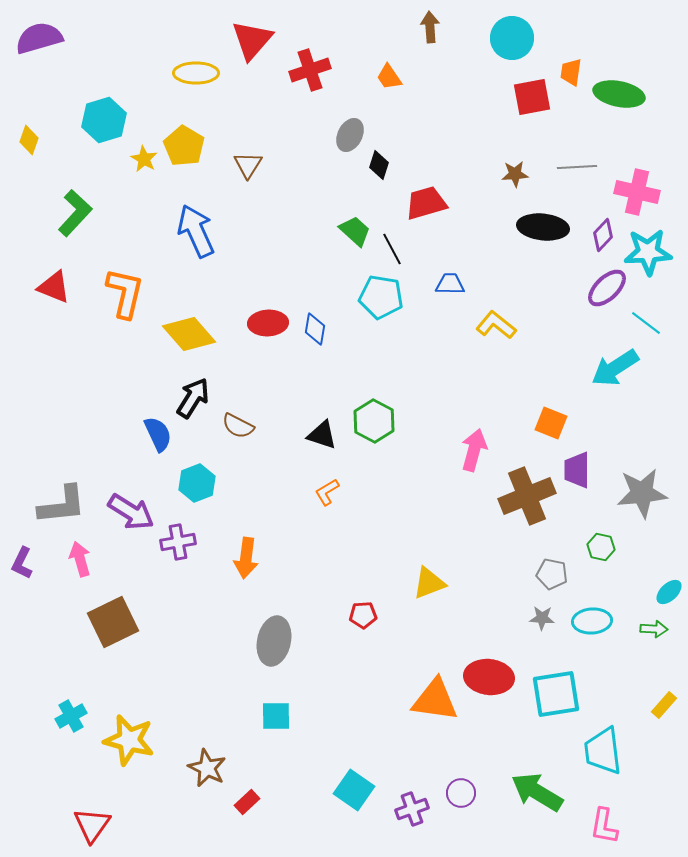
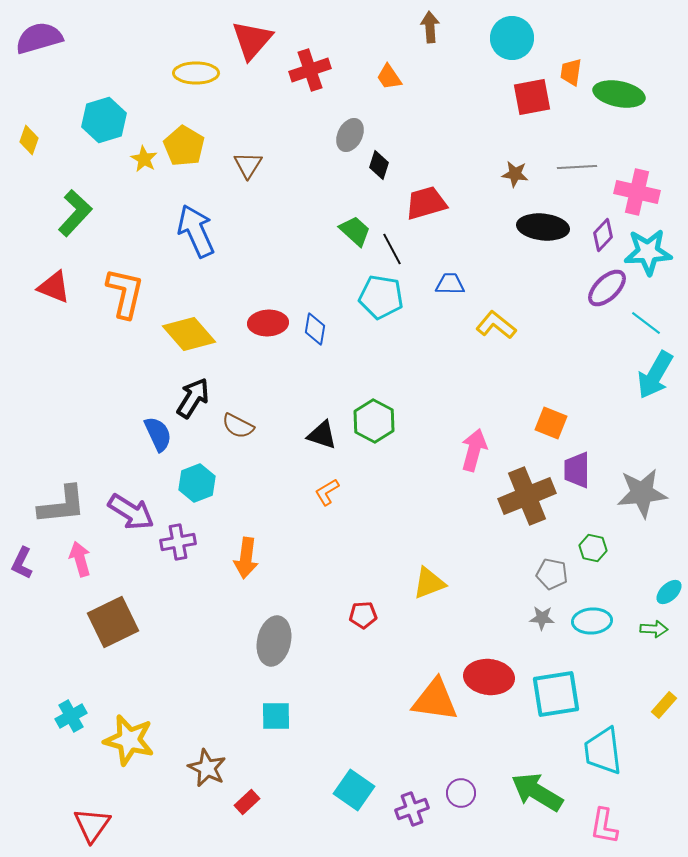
brown star at (515, 174): rotated 12 degrees clockwise
cyan arrow at (615, 368): moved 40 px right, 7 px down; rotated 27 degrees counterclockwise
green hexagon at (601, 547): moved 8 px left, 1 px down
